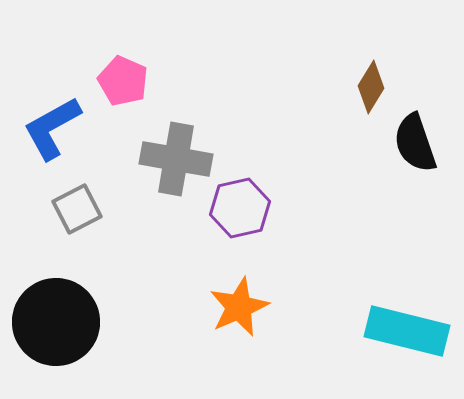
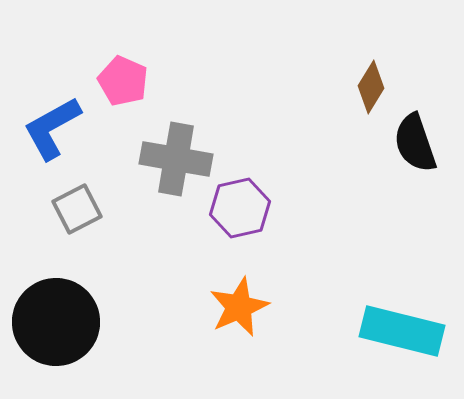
cyan rectangle: moved 5 px left
